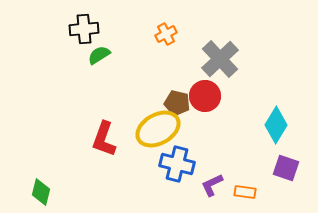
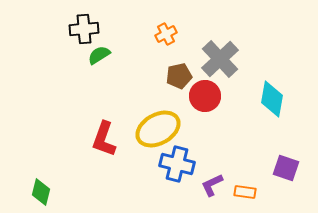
brown pentagon: moved 2 px right, 27 px up; rotated 25 degrees counterclockwise
cyan diamond: moved 4 px left, 26 px up; rotated 21 degrees counterclockwise
